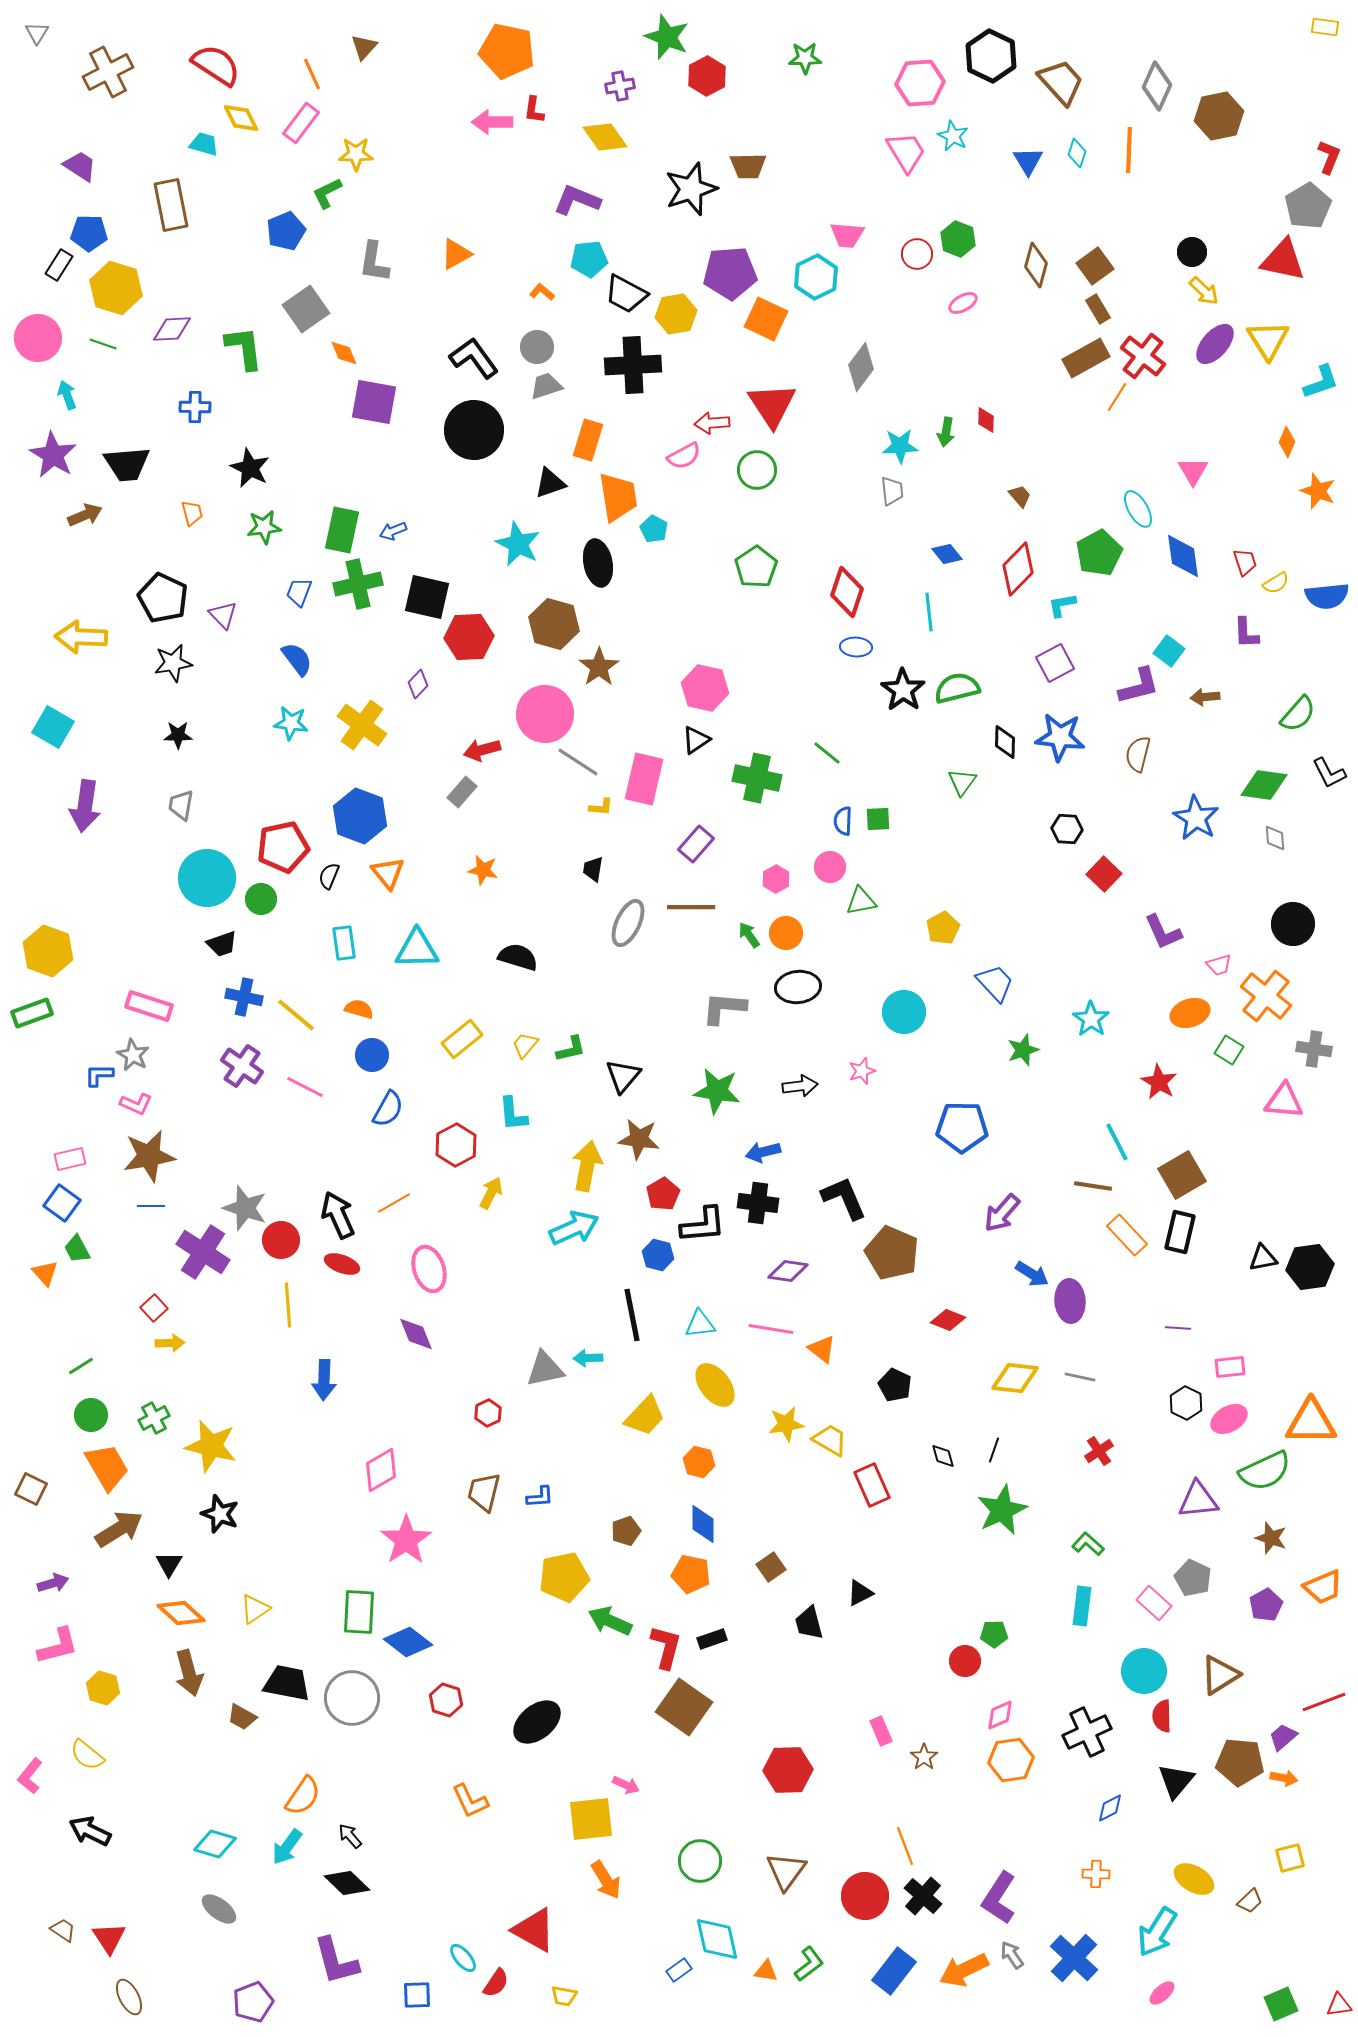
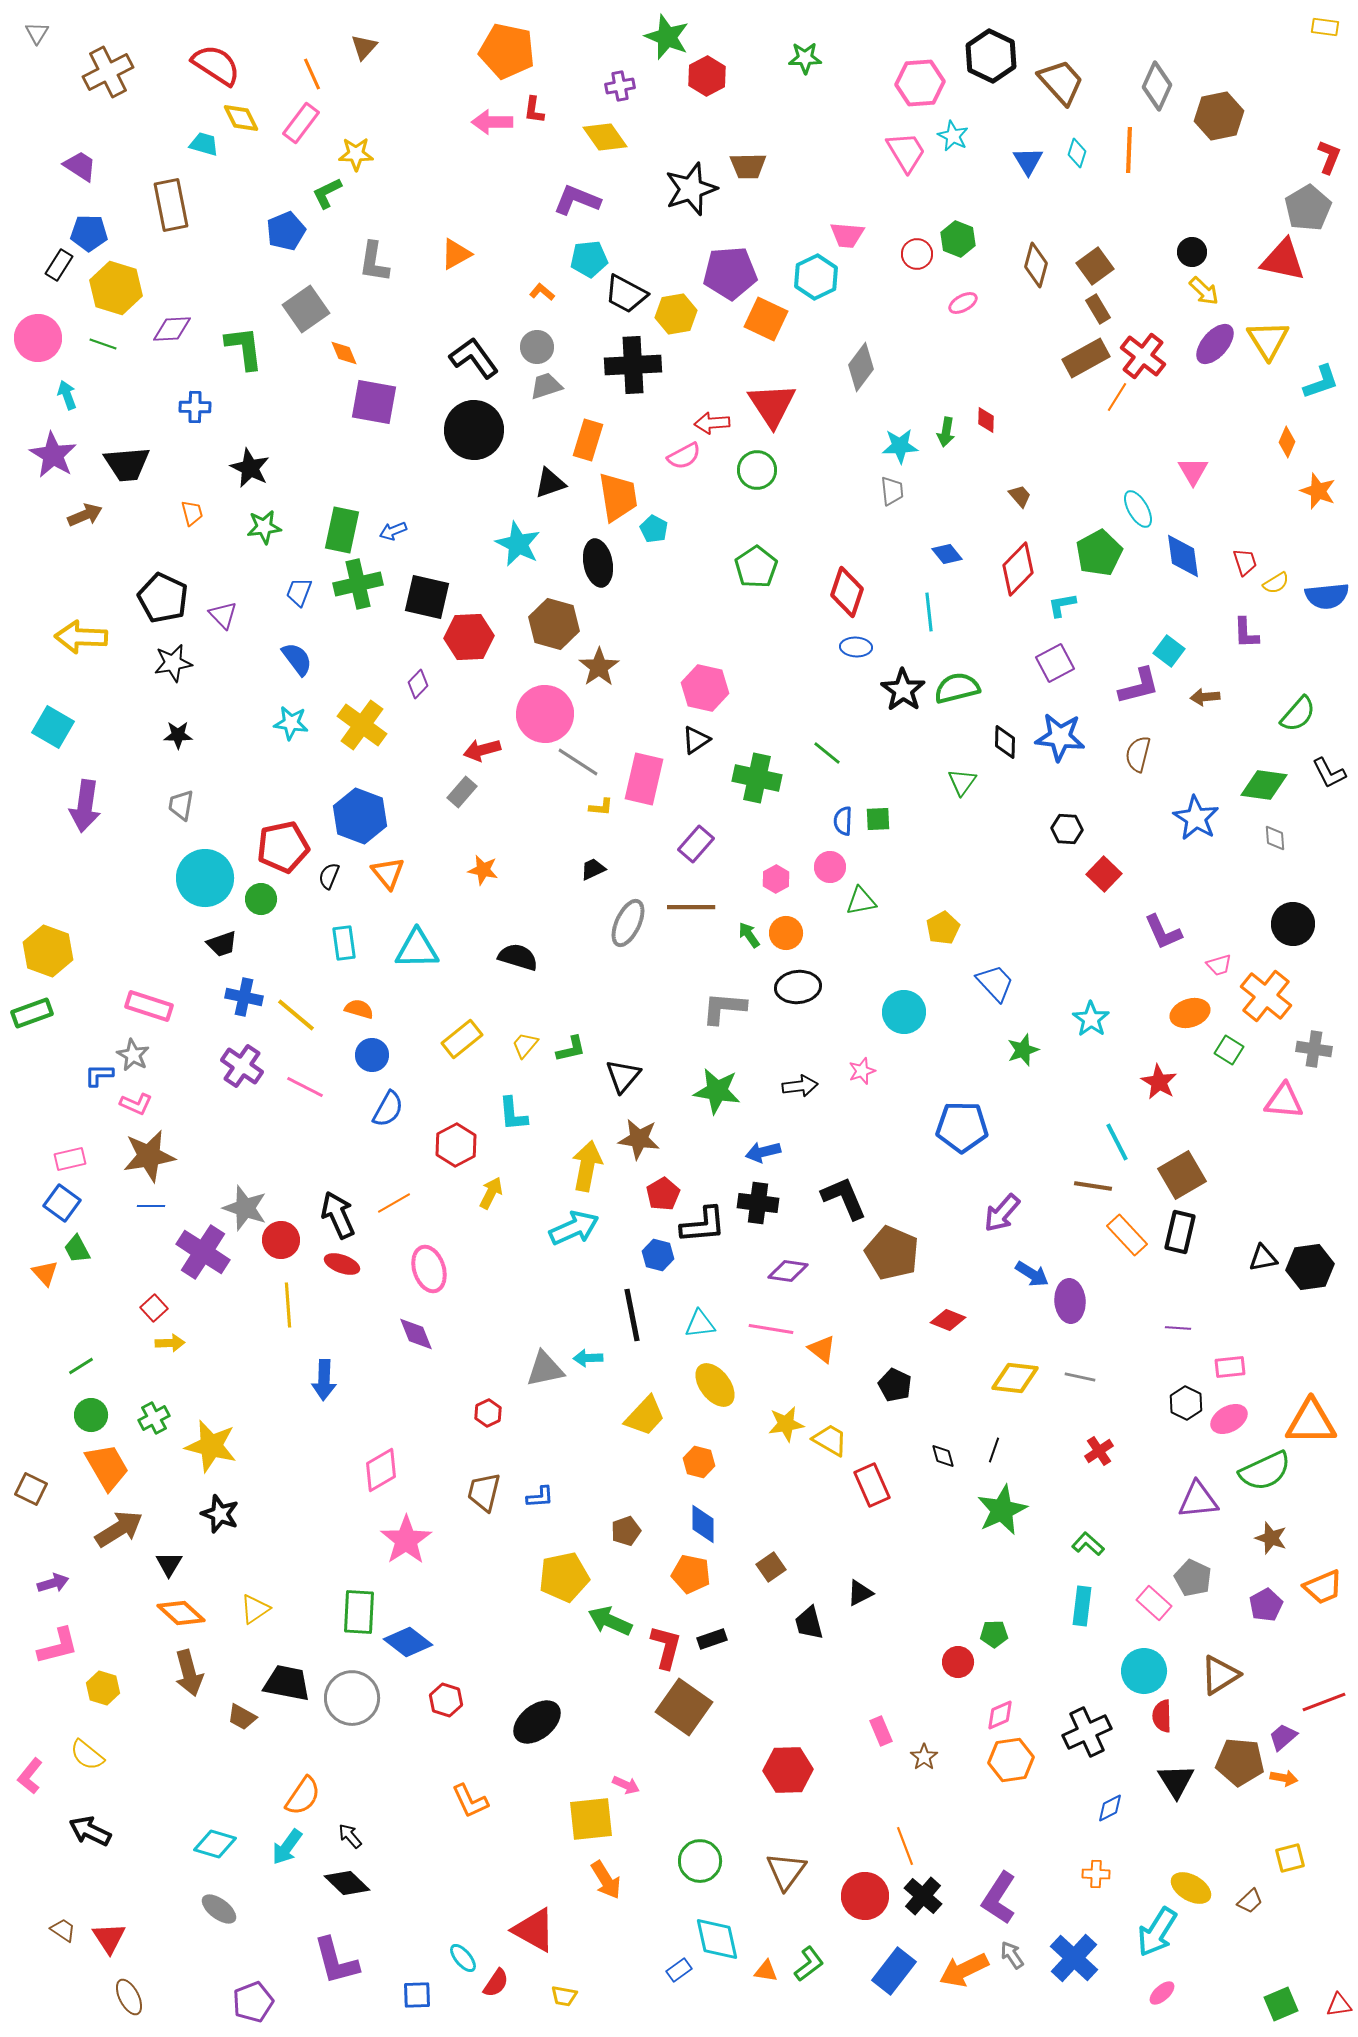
gray pentagon at (1308, 206): moved 2 px down
black trapezoid at (593, 869): rotated 56 degrees clockwise
cyan circle at (207, 878): moved 2 px left
red circle at (965, 1661): moved 7 px left, 1 px down
black triangle at (1176, 1781): rotated 12 degrees counterclockwise
yellow ellipse at (1194, 1879): moved 3 px left, 9 px down
